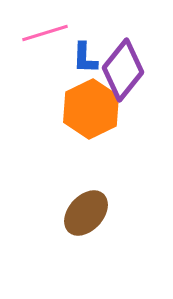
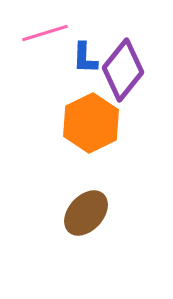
orange hexagon: moved 14 px down
